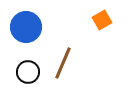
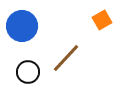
blue circle: moved 4 px left, 1 px up
brown line: moved 3 px right, 5 px up; rotated 20 degrees clockwise
